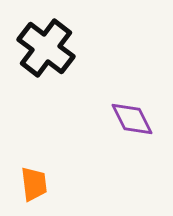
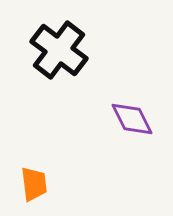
black cross: moved 13 px right, 2 px down
